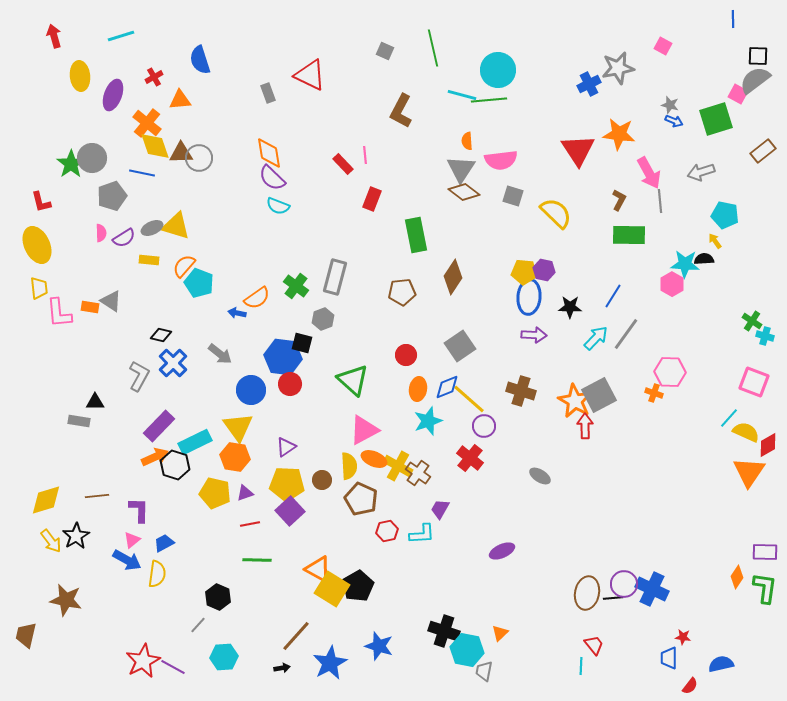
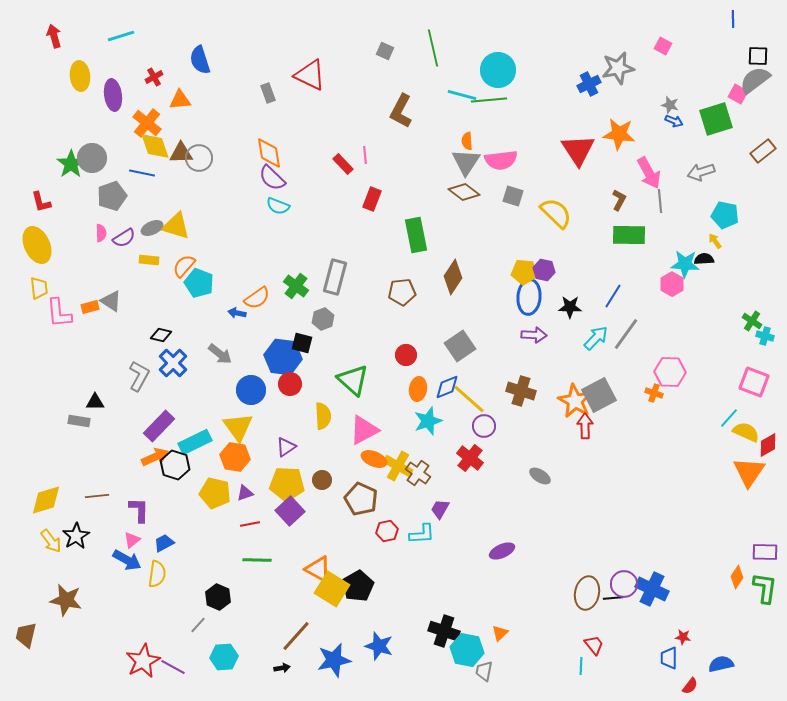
purple ellipse at (113, 95): rotated 28 degrees counterclockwise
gray triangle at (461, 169): moved 5 px right, 7 px up
orange rectangle at (90, 307): rotated 24 degrees counterclockwise
yellow semicircle at (349, 466): moved 26 px left, 50 px up
blue star at (330, 663): moved 4 px right, 3 px up; rotated 16 degrees clockwise
